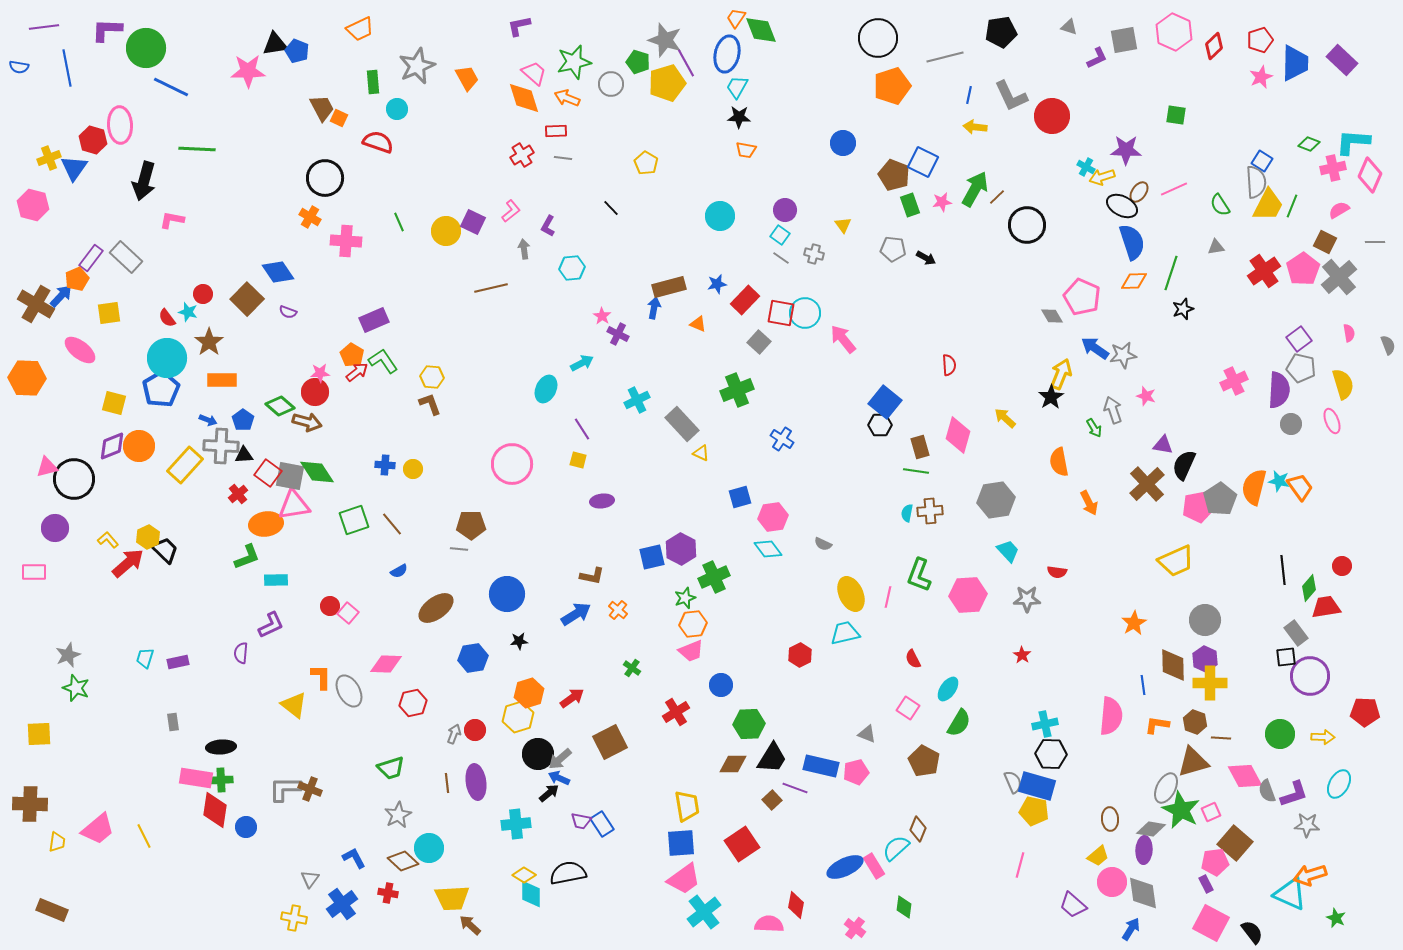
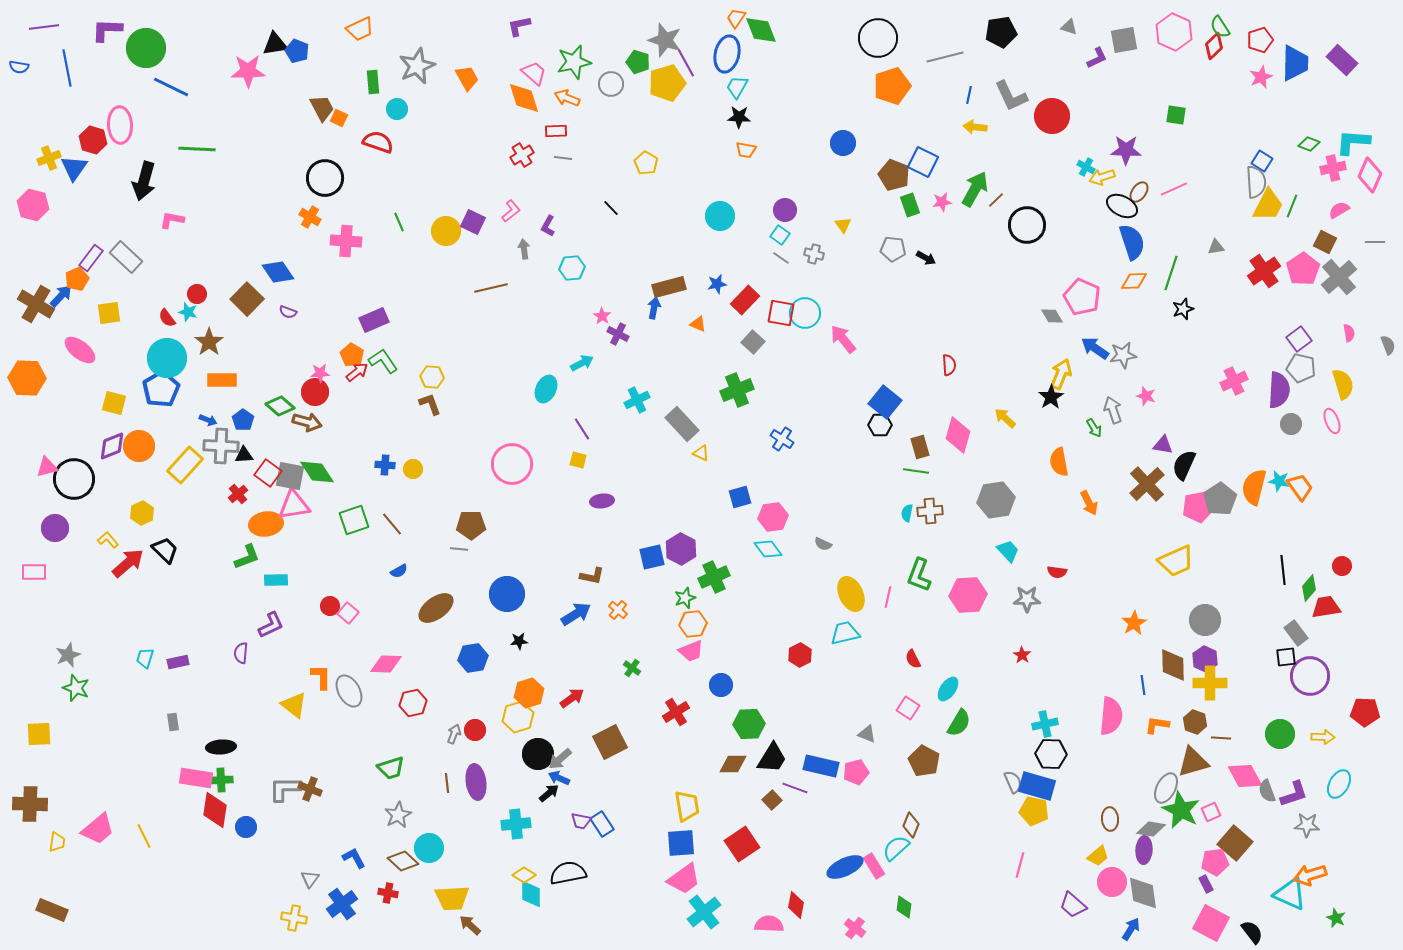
brown line at (997, 197): moved 1 px left, 3 px down
green semicircle at (1220, 205): moved 178 px up
red circle at (203, 294): moved 6 px left
gray square at (759, 342): moved 6 px left
yellow hexagon at (148, 537): moved 6 px left, 24 px up
brown diamond at (918, 829): moved 7 px left, 4 px up
